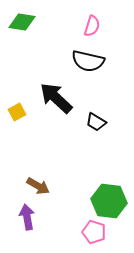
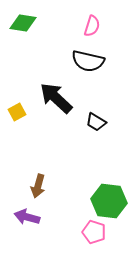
green diamond: moved 1 px right, 1 px down
brown arrow: rotated 75 degrees clockwise
purple arrow: rotated 65 degrees counterclockwise
